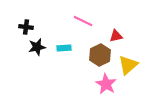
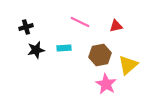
pink line: moved 3 px left, 1 px down
black cross: rotated 24 degrees counterclockwise
red triangle: moved 10 px up
black star: moved 1 px left, 3 px down
brown hexagon: rotated 15 degrees clockwise
